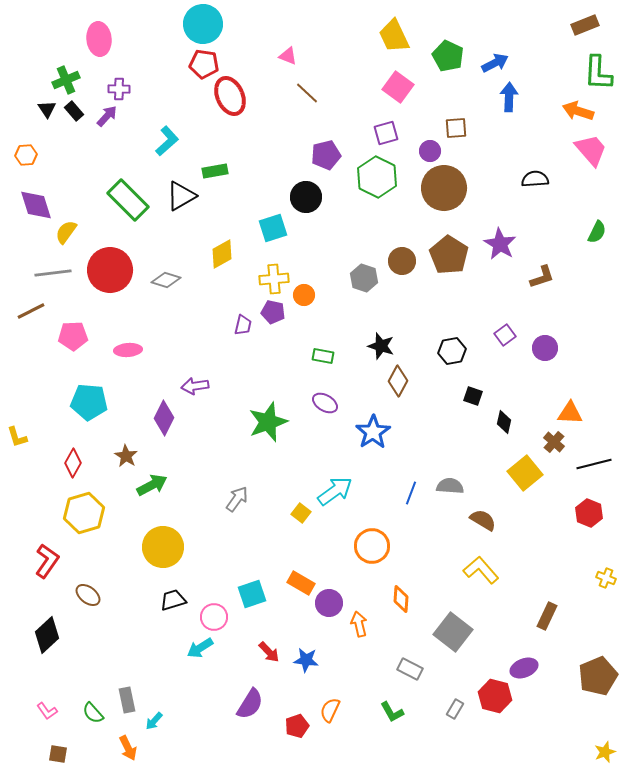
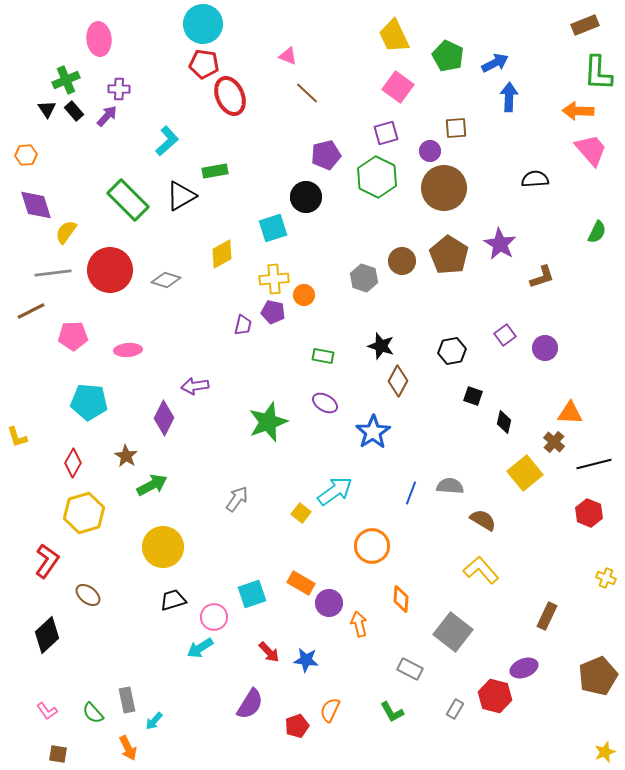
orange arrow at (578, 111): rotated 16 degrees counterclockwise
